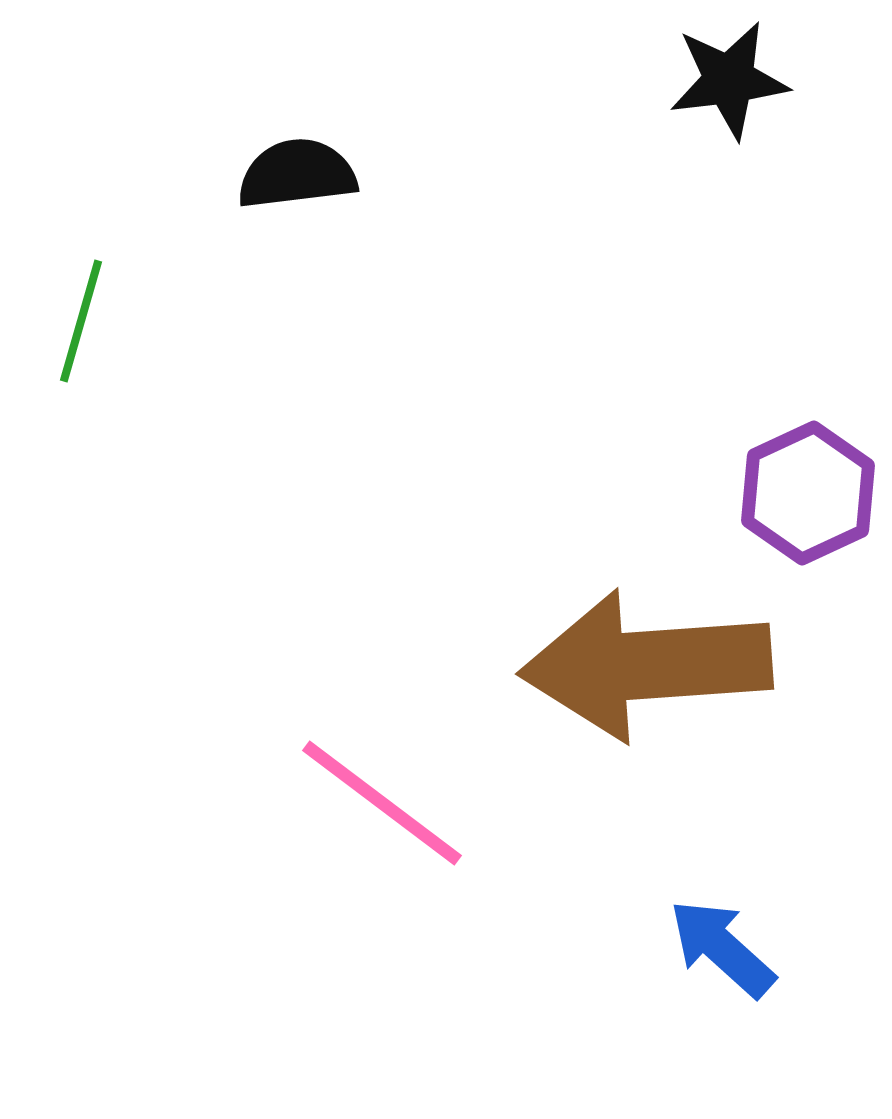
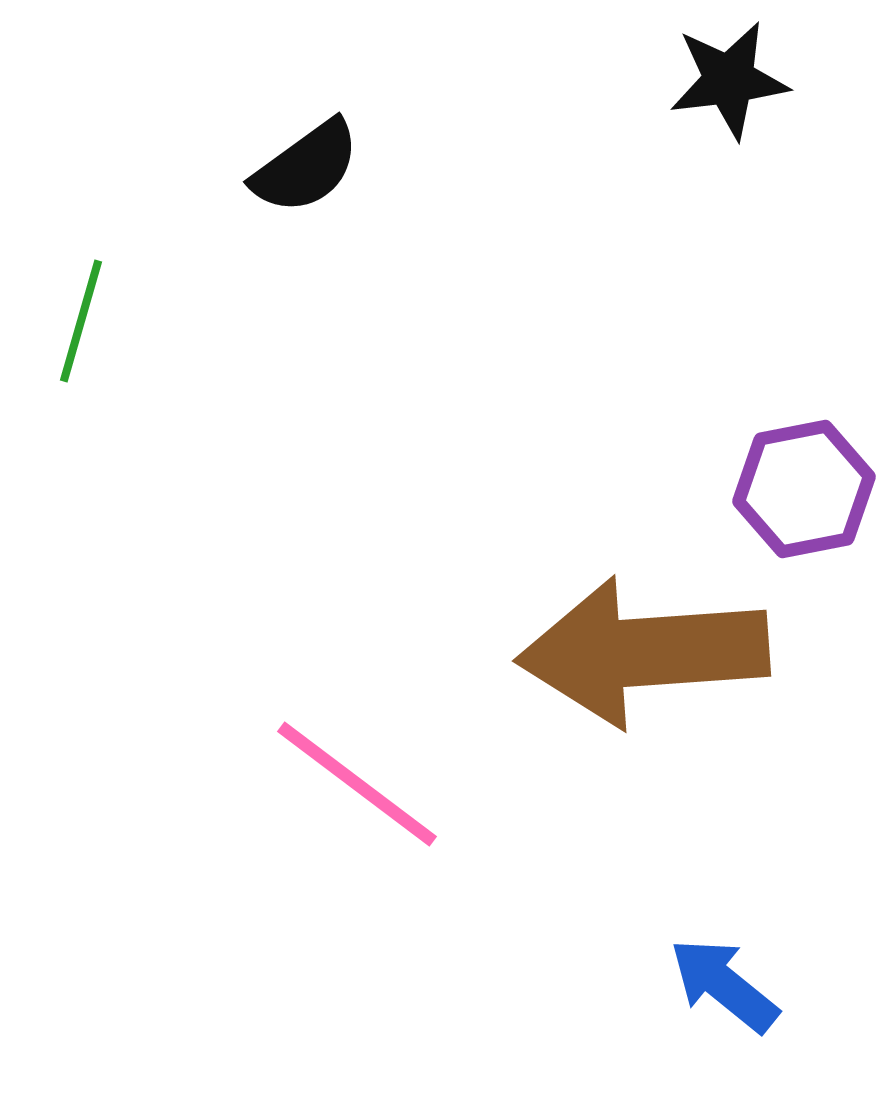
black semicircle: moved 9 px right, 7 px up; rotated 151 degrees clockwise
purple hexagon: moved 4 px left, 4 px up; rotated 14 degrees clockwise
brown arrow: moved 3 px left, 13 px up
pink line: moved 25 px left, 19 px up
blue arrow: moved 2 px right, 37 px down; rotated 3 degrees counterclockwise
